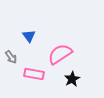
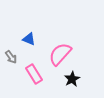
blue triangle: moved 3 px down; rotated 32 degrees counterclockwise
pink semicircle: rotated 15 degrees counterclockwise
pink rectangle: rotated 48 degrees clockwise
